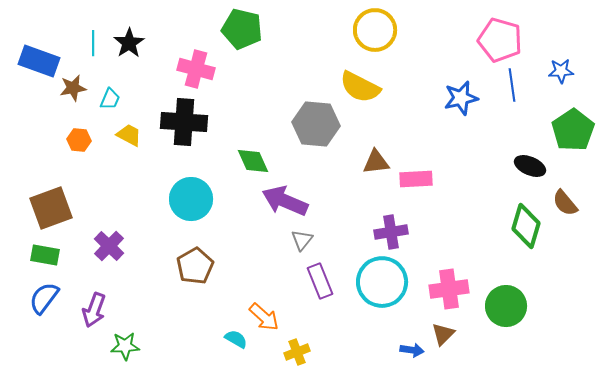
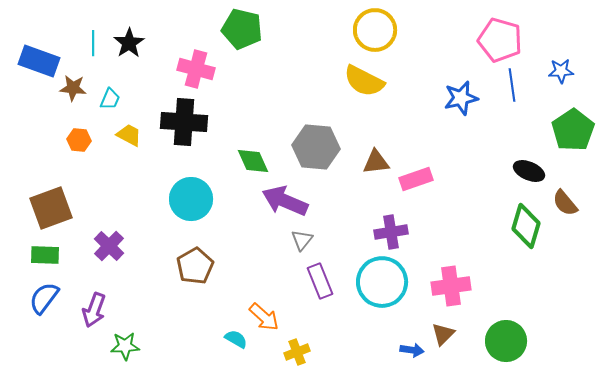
yellow semicircle at (360, 87): moved 4 px right, 6 px up
brown star at (73, 88): rotated 16 degrees clockwise
gray hexagon at (316, 124): moved 23 px down
black ellipse at (530, 166): moved 1 px left, 5 px down
pink rectangle at (416, 179): rotated 16 degrees counterclockwise
green rectangle at (45, 255): rotated 8 degrees counterclockwise
pink cross at (449, 289): moved 2 px right, 3 px up
green circle at (506, 306): moved 35 px down
